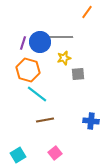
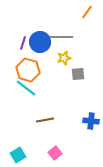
cyan line: moved 11 px left, 6 px up
